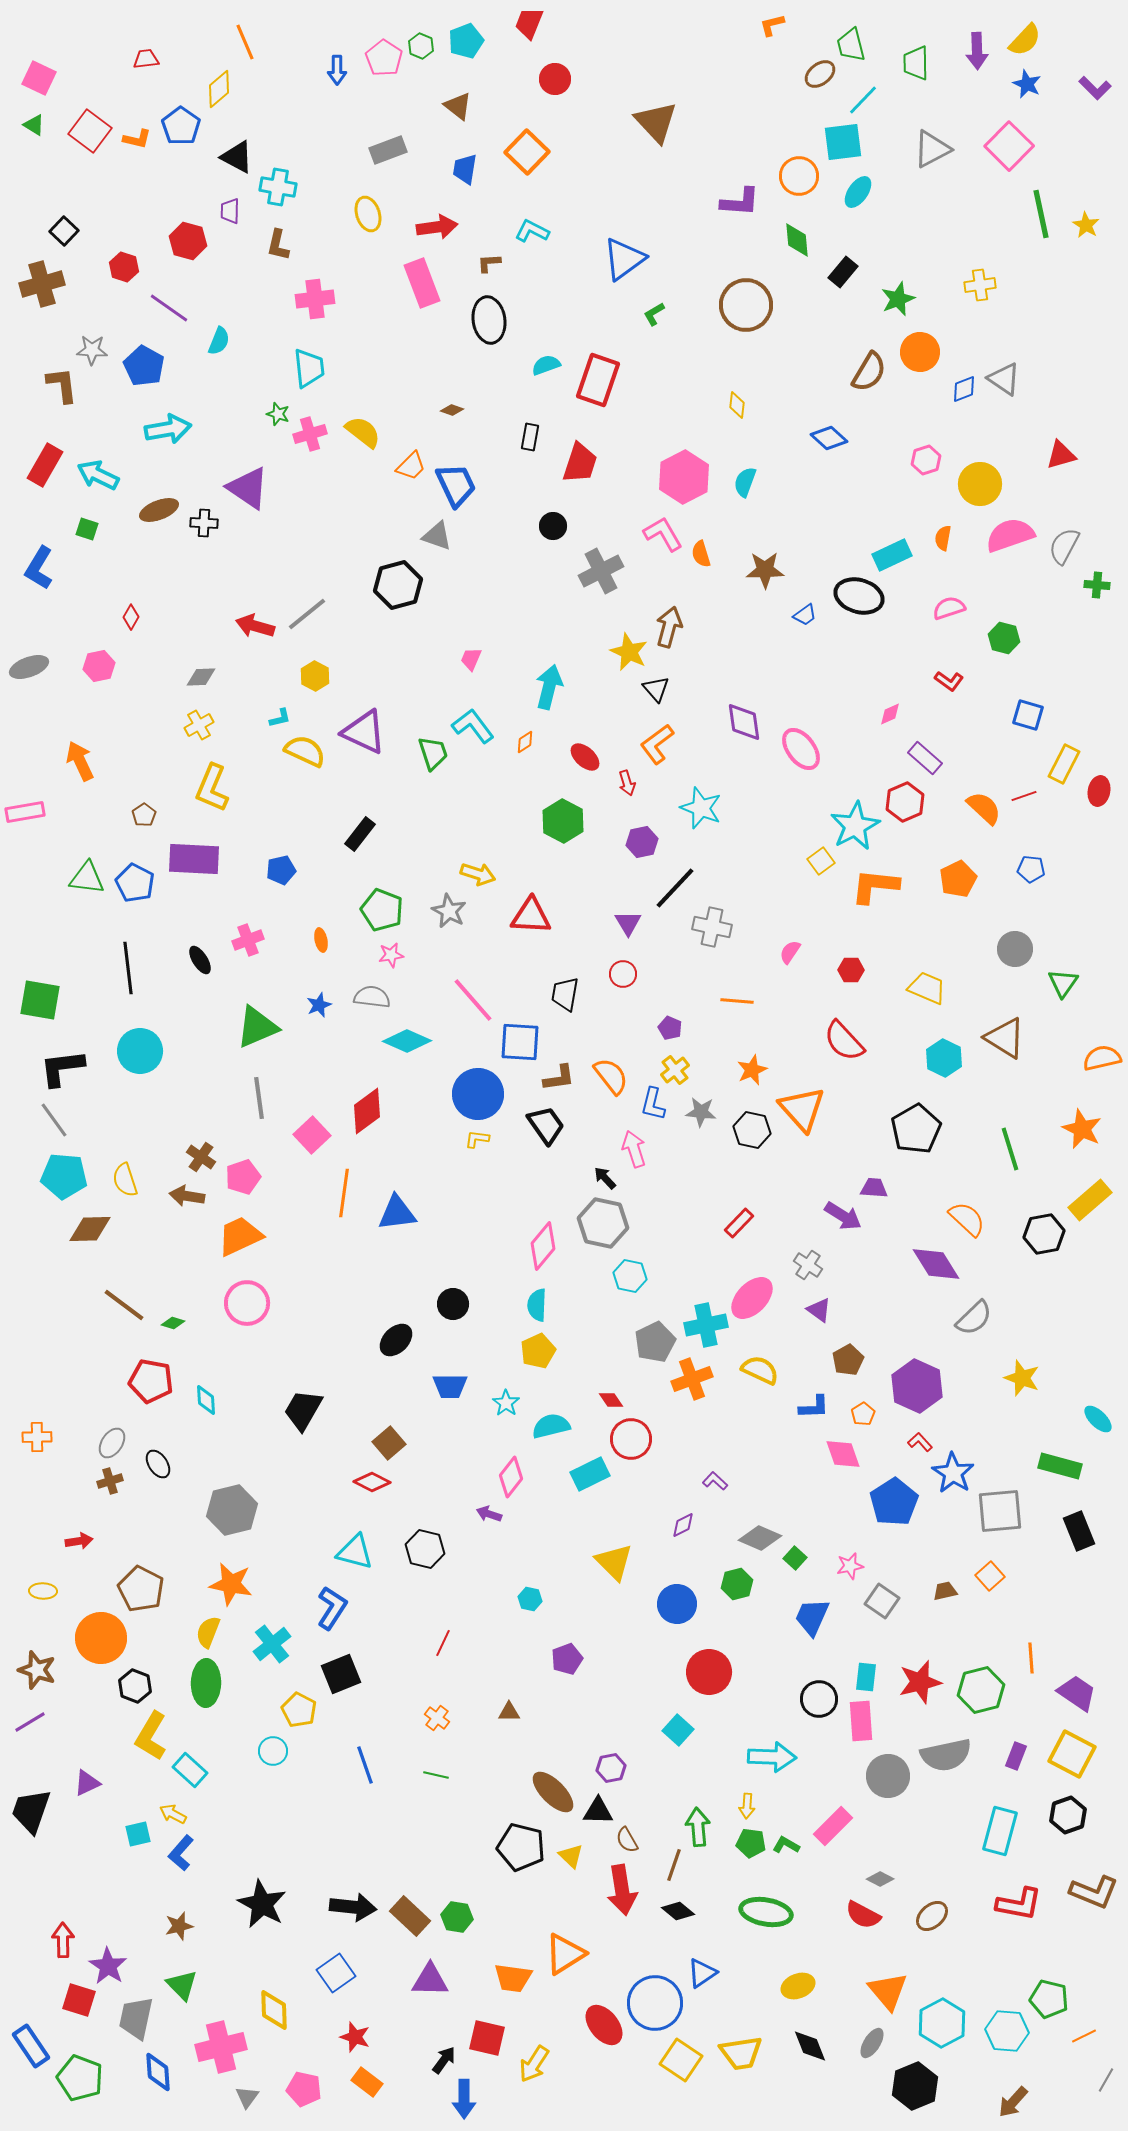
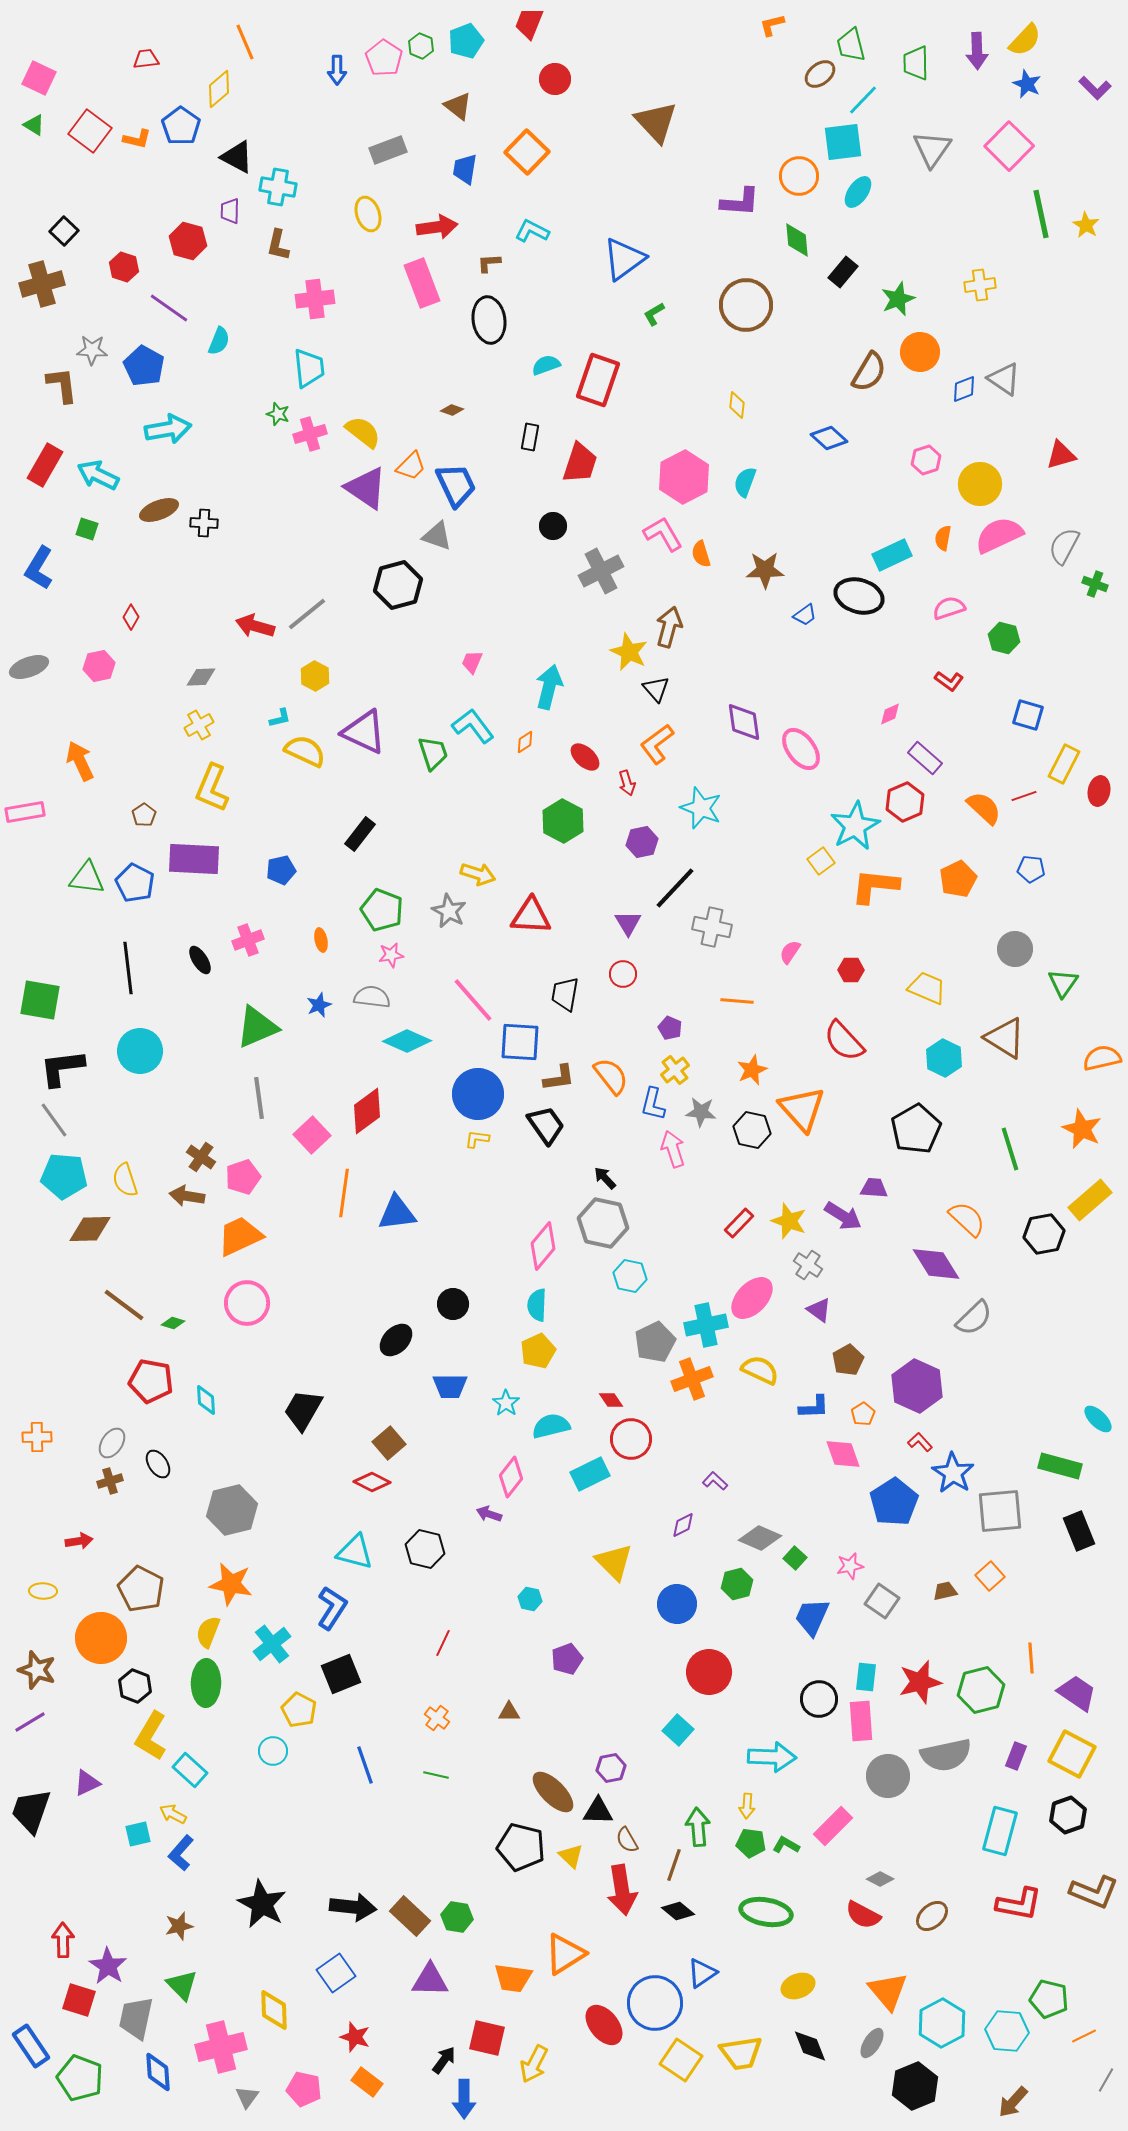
gray triangle at (932, 149): rotated 27 degrees counterclockwise
purple triangle at (248, 488): moved 118 px right
pink semicircle at (1010, 535): moved 11 px left; rotated 6 degrees counterclockwise
green cross at (1097, 585): moved 2 px left, 1 px up; rotated 15 degrees clockwise
pink trapezoid at (471, 659): moved 1 px right, 3 px down
pink arrow at (634, 1149): moved 39 px right
yellow star at (1022, 1378): moved 233 px left, 157 px up
yellow arrow at (534, 2064): rotated 6 degrees counterclockwise
